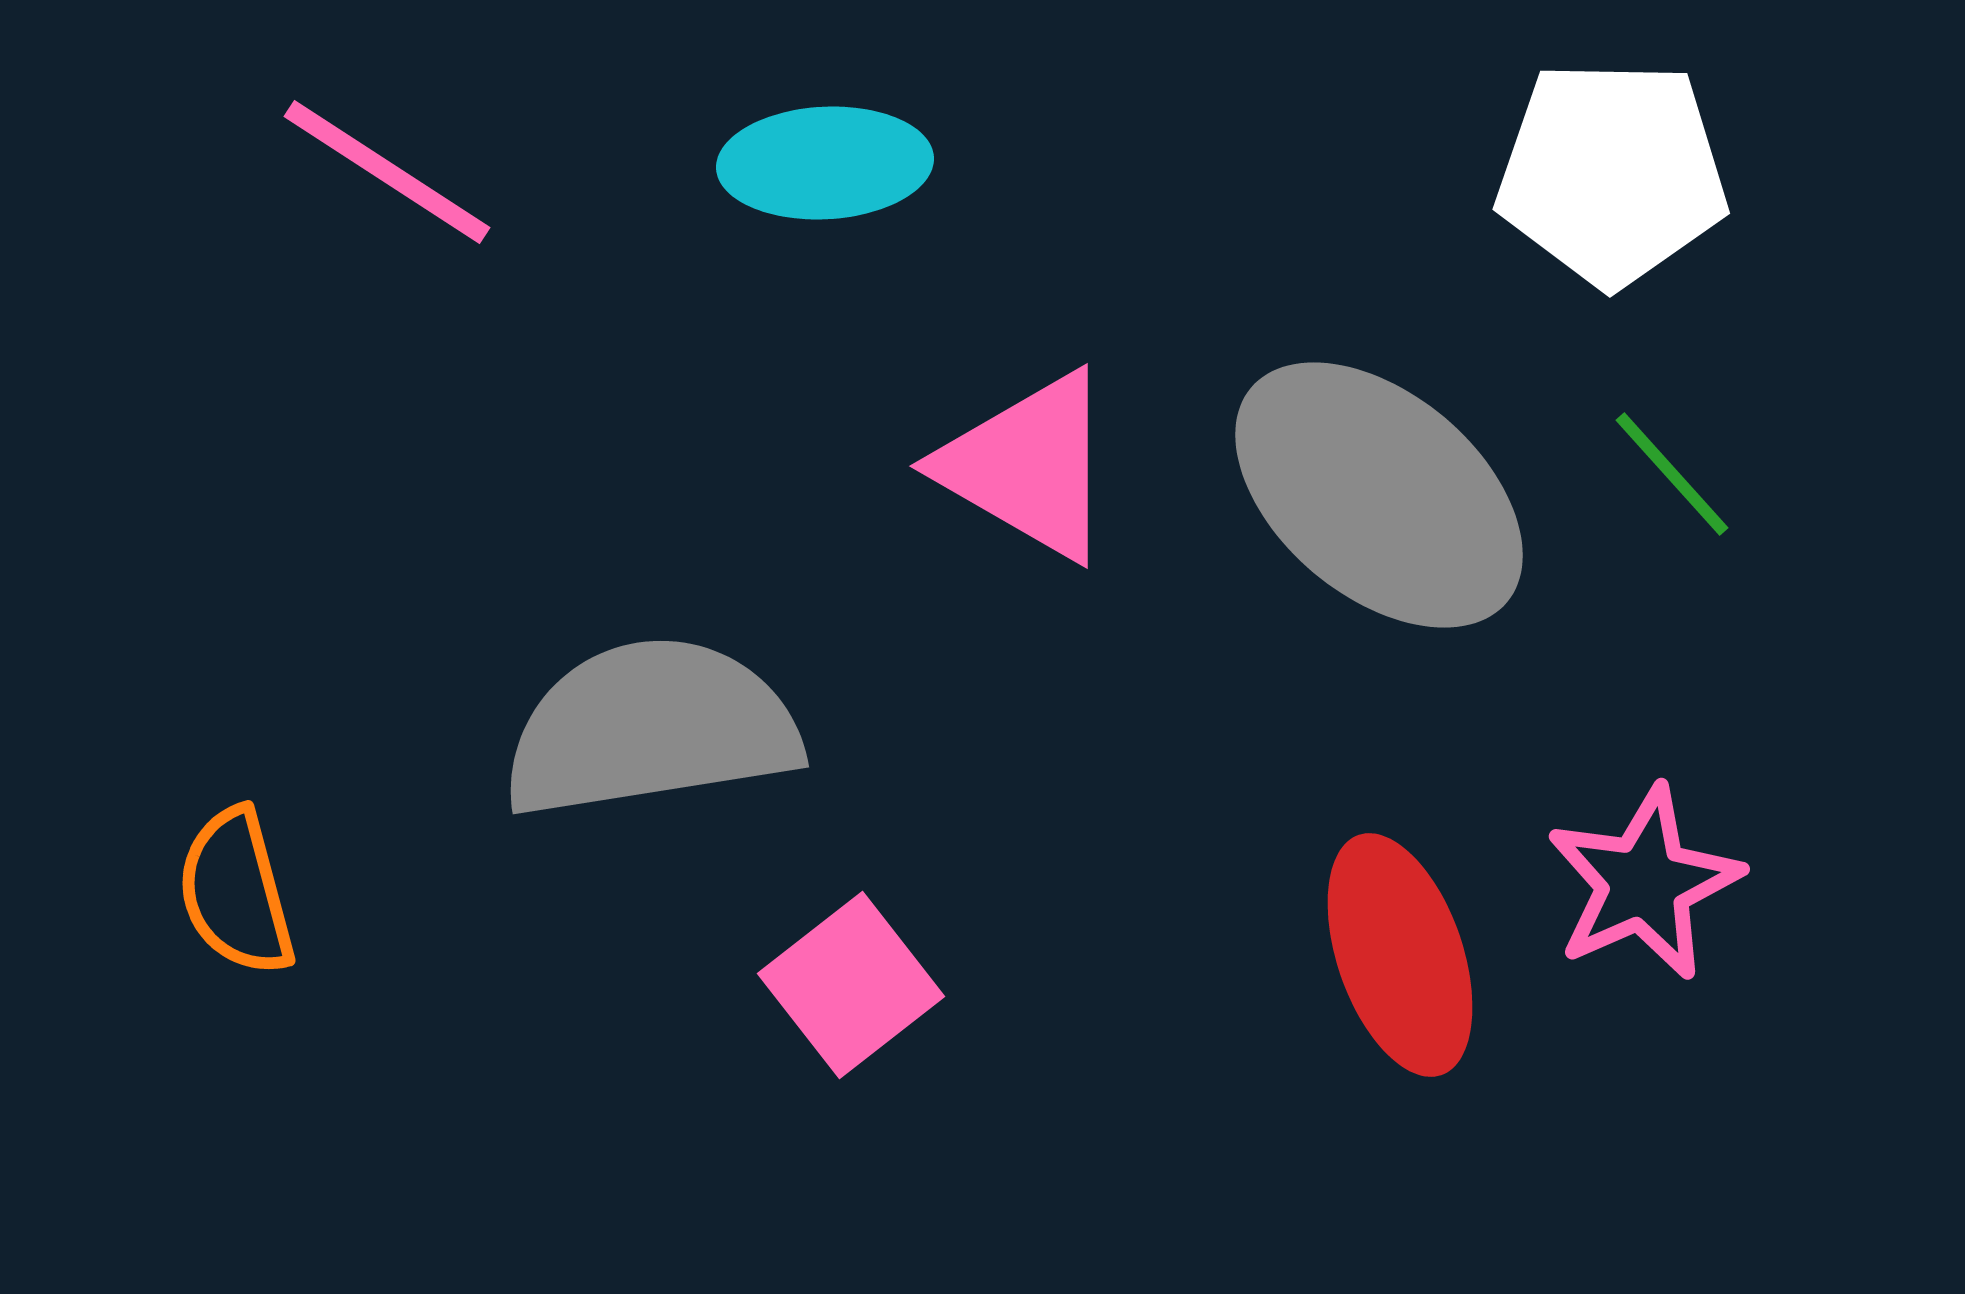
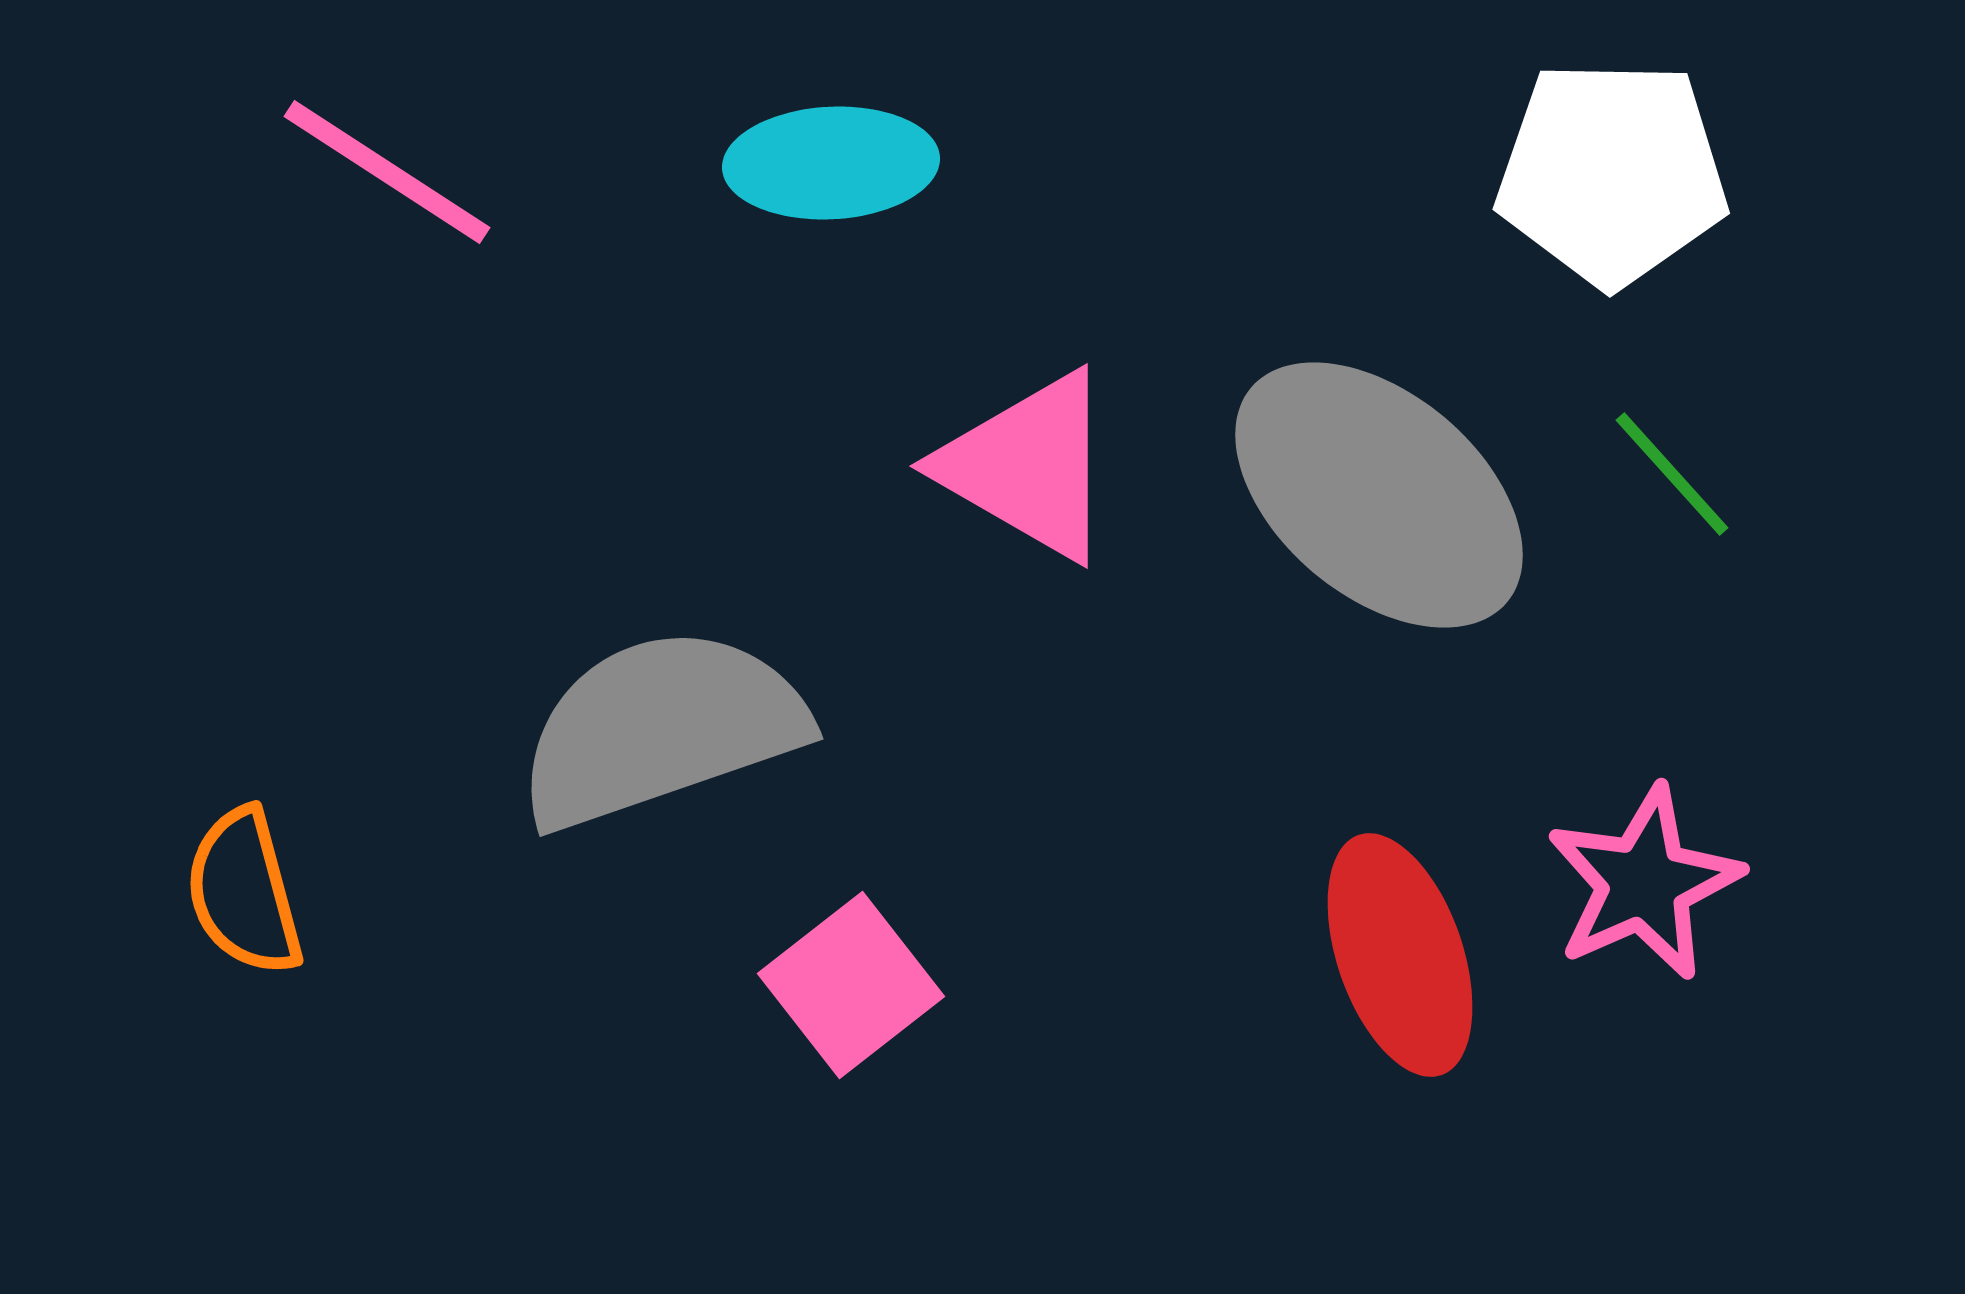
cyan ellipse: moved 6 px right
gray semicircle: moved 10 px right; rotated 10 degrees counterclockwise
orange semicircle: moved 8 px right
